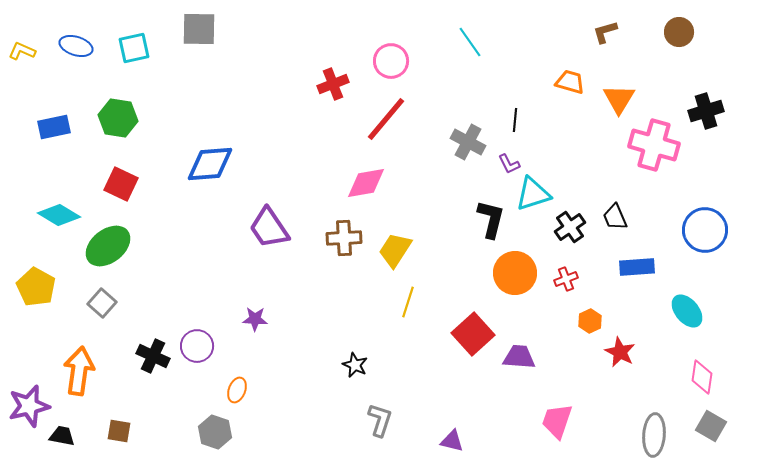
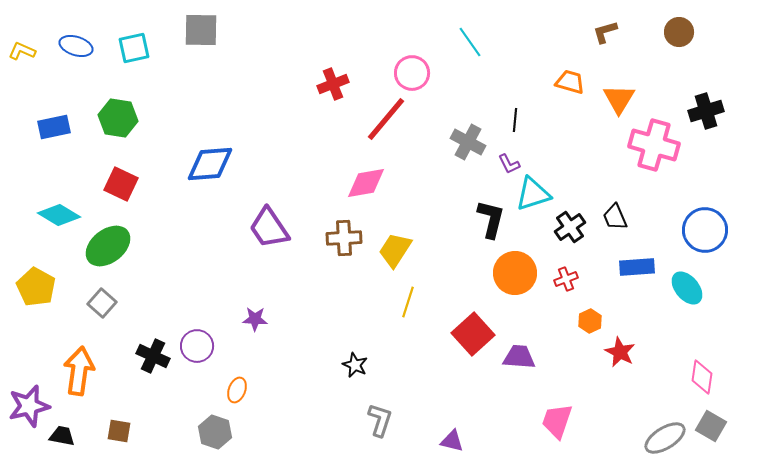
gray square at (199, 29): moved 2 px right, 1 px down
pink circle at (391, 61): moved 21 px right, 12 px down
cyan ellipse at (687, 311): moved 23 px up
gray ellipse at (654, 435): moved 11 px right, 3 px down; rotated 54 degrees clockwise
